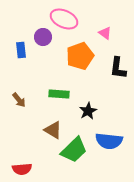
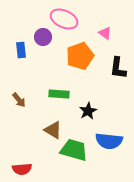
green trapezoid: rotated 120 degrees counterclockwise
